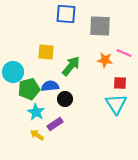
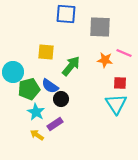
gray square: moved 1 px down
blue semicircle: rotated 138 degrees counterclockwise
black circle: moved 4 px left
